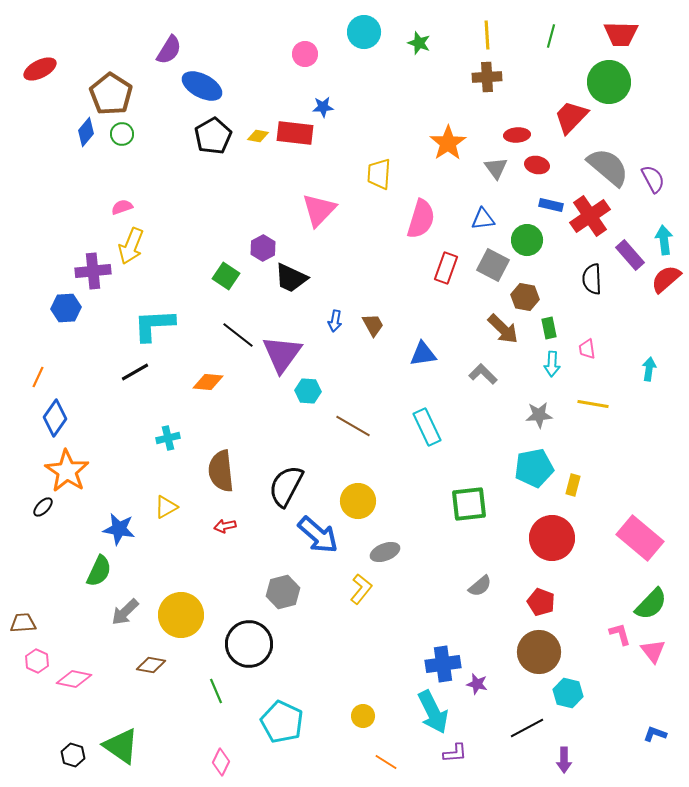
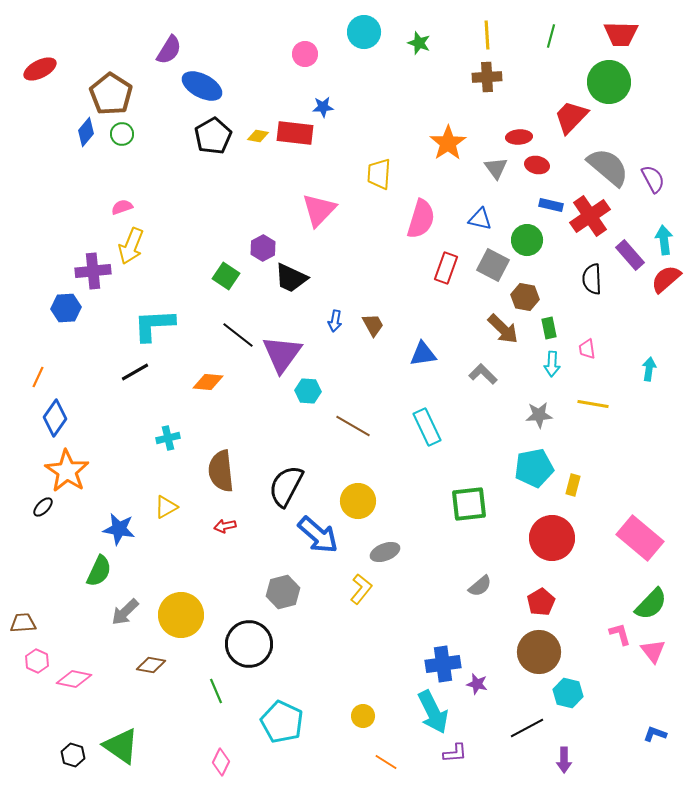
red ellipse at (517, 135): moved 2 px right, 2 px down
blue triangle at (483, 219): moved 3 px left; rotated 20 degrees clockwise
red pentagon at (541, 602): rotated 20 degrees clockwise
